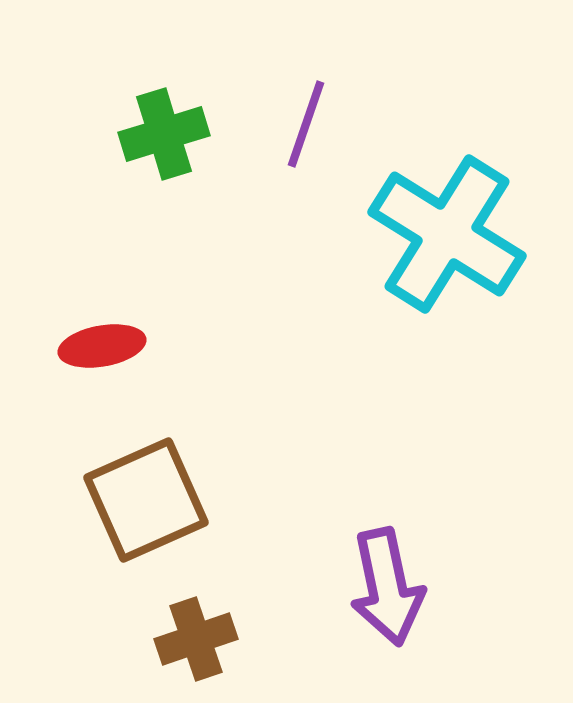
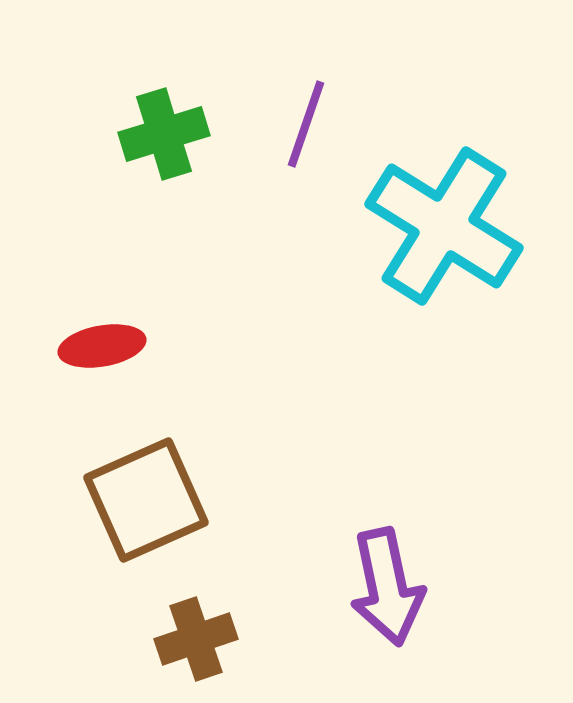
cyan cross: moved 3 px left, 8 px up
